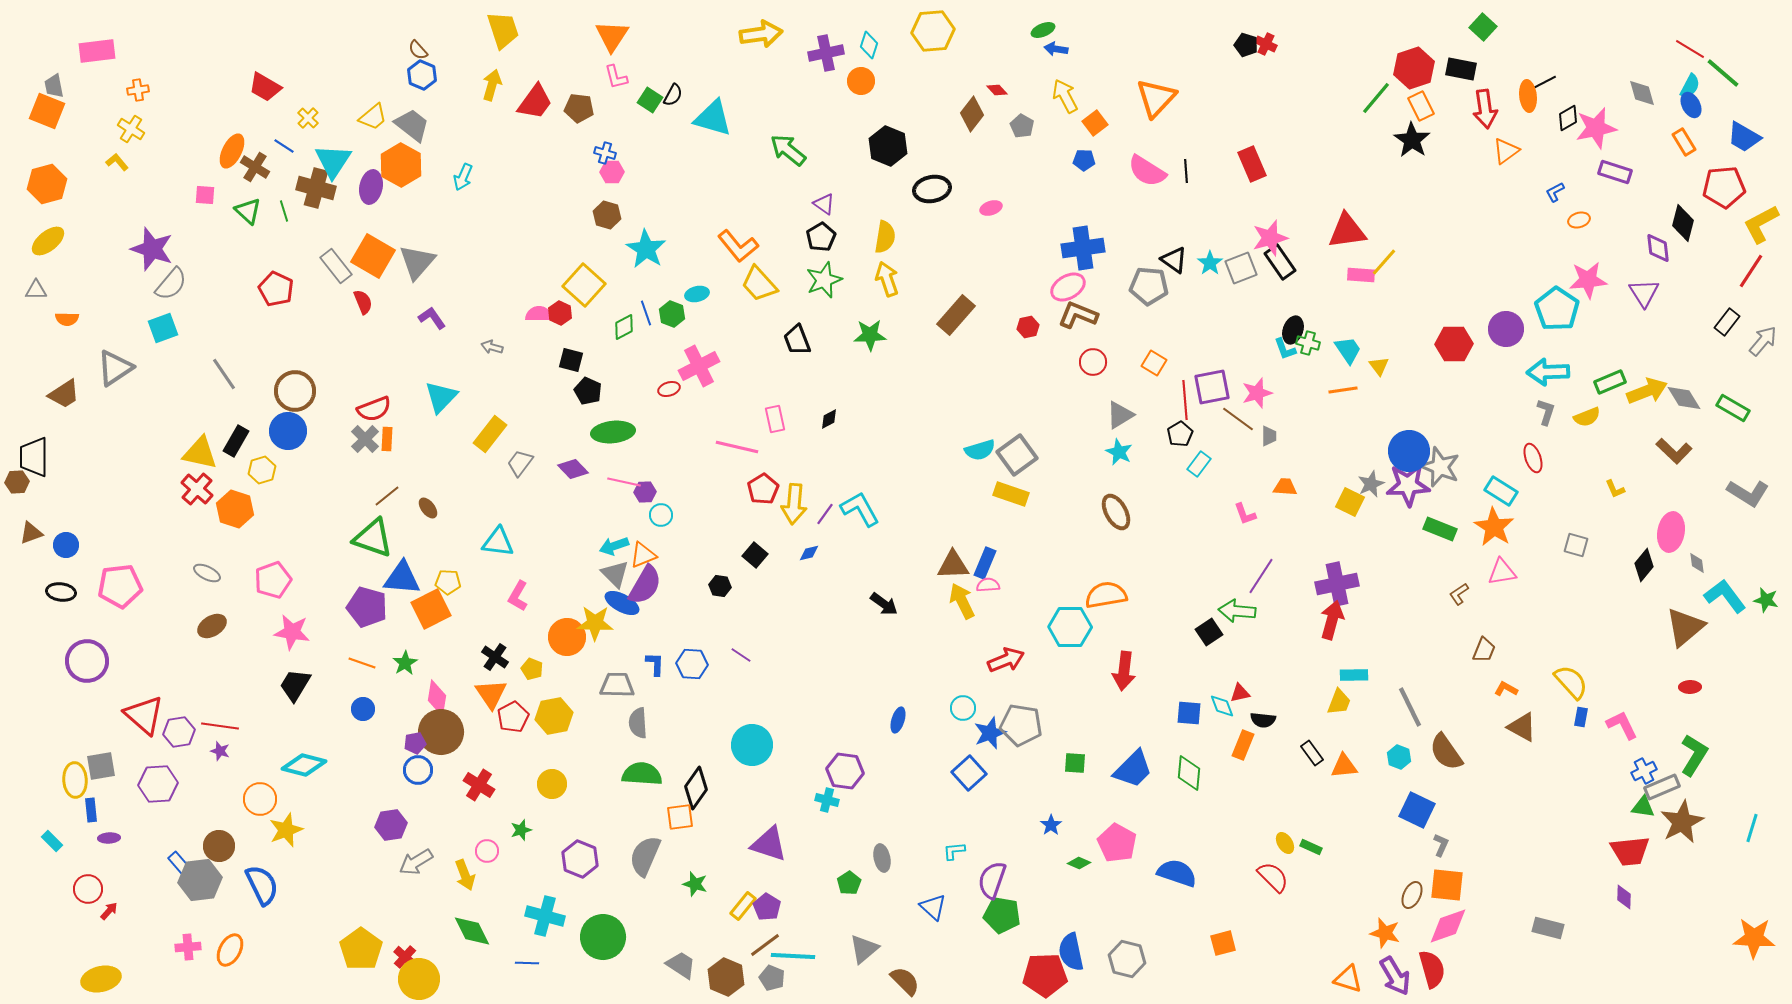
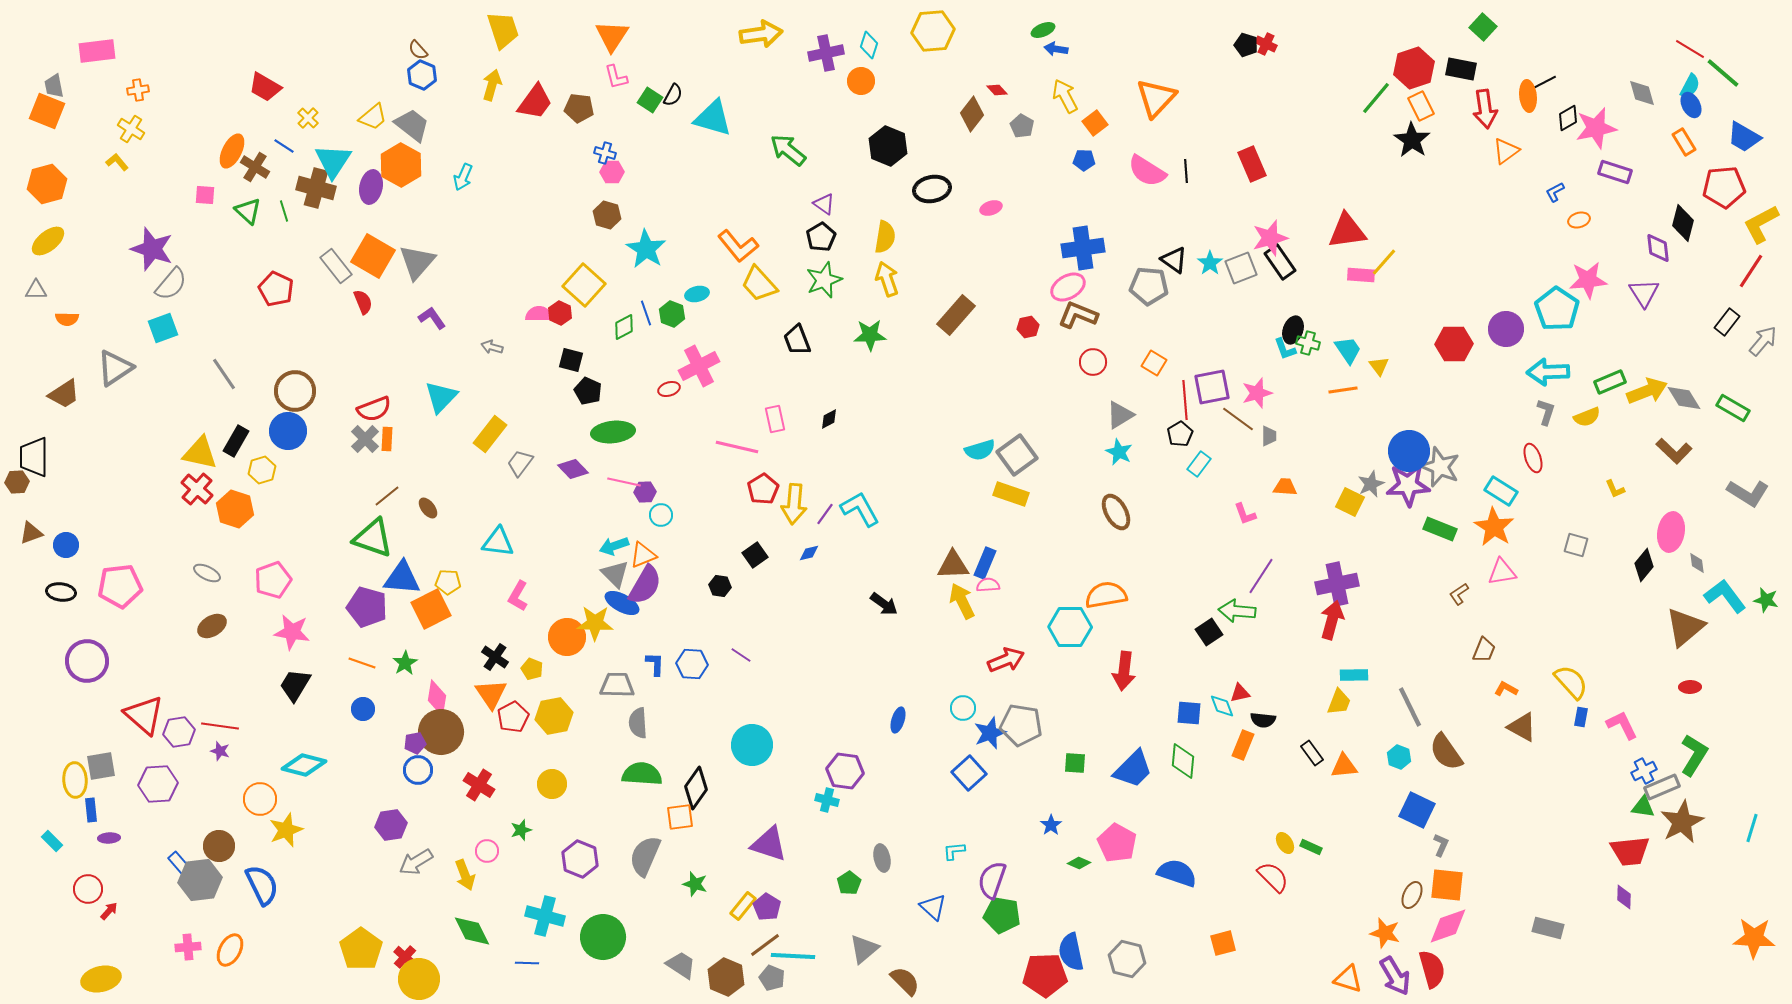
black square at (755, 555): rotated 15 degrees clockwise
green diamond at (1189, 773): moved 6 px left, 12 px up
